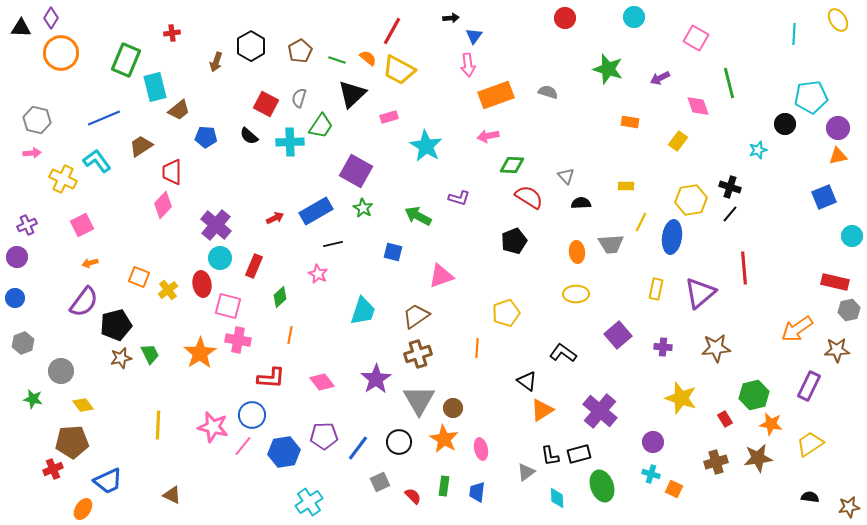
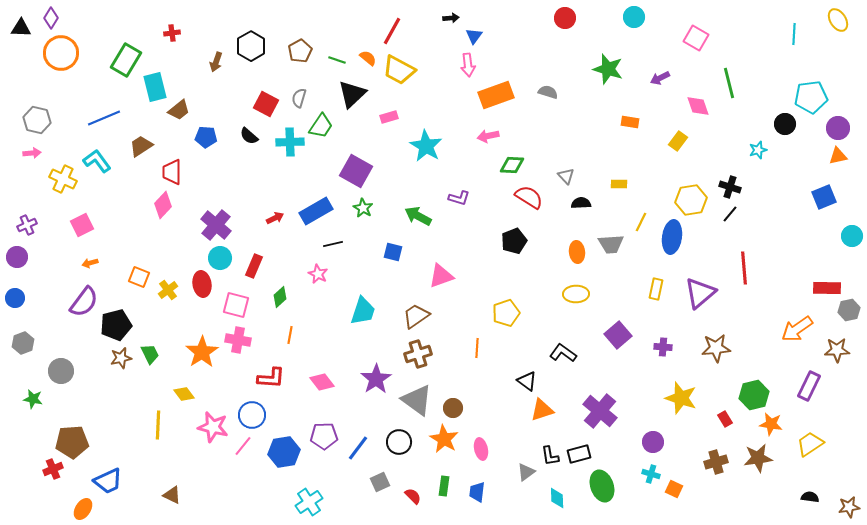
green rectangle at (126, 60): rotated 8 degrees clockwise
yellow rectangle at (626, 186): moved 7 px left, 2 px up
red rectangle at (835, 282): moved 8 px left, 6 px down; rotated 12 degrees counterclockwise
pink square at (228, 306): moved 8 px right, 1 px up
orange star at (200, 353): moved 2 px right, 1 px up
gray triangle at (419, 400): moved 2 px left; rotated 24 degrees counterclockwise
yellow diamond at (83, 405): moved 101 px right, 11 px up
orange triangle at (542, 410): rotated 15 degrees clockwise
